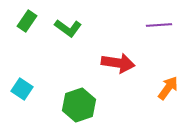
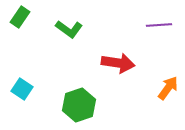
green rectangle: moved 7 px left, 4 px up
green L-shape: moved 1 px right, 1 px down
